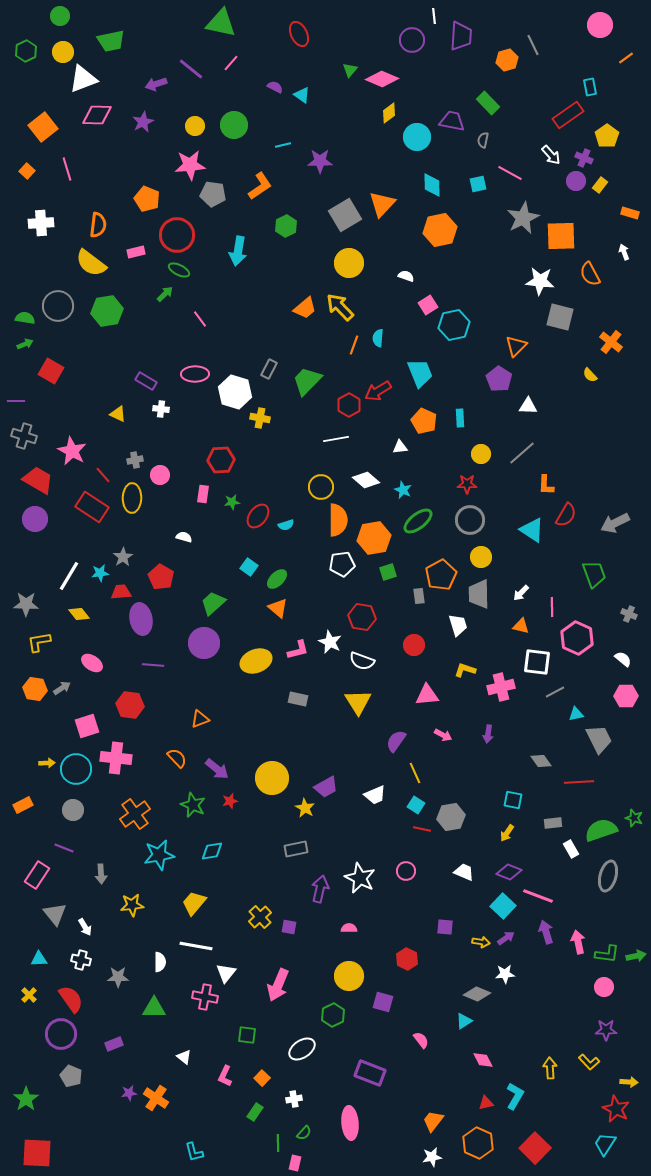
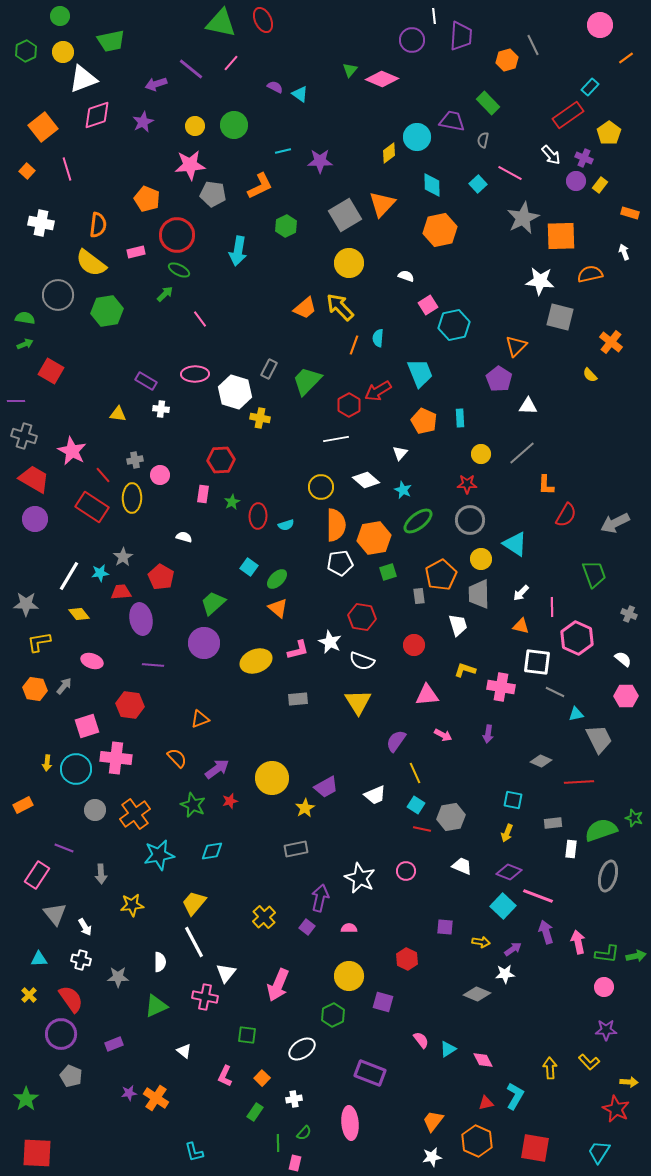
red ellipse at (299, 34): moved 36 px left, 14 px up
cyan rectangle at (590, 87): rotated 54 degrees clockwise
cyan triangle at (302, 95): moved 2 px left, 1 px up
yellow diamond at (389, 113): moved 40 px down
pink diamond at (97, 115): rotated 20 degrees counterclockwise
yellow pentagon at (607, 136): moved 2 px right, 3 px up
cyan line at (283, 145): moved 6 px down
cyan square at (478, 184): rotated 30 degrees counterclockwise
orange L-shape at (260, 186): rotated 8 degrees clockwise
white cross at (41, 223): rotated 15 degrees clockwise
orange semicircle at (590, 274): rotated 105 degrees clockwise
gray circle at (58, 306): moved 11 px up
yellow triangle at (118, 414): rotated 18 degrees counterclockwise
white triangle at (400, 447): moved 6 px down; rotated 42 degrees counterclockwise
red trapezoid at (38, 480): moved 4 px left, 1 px up
green star at (232, 502): rotated 21 degrees counterclockwise
red ellipse at (258, 516): rotated 35 degrees counterclockwise
orange semicircle at (338, 520): moved 2 px left, 5 px down
cyan triangle at (532, 530): moved 17 px left, 14 px down
yellow circle at (481, 557): moved 2 px down
white pentagon at (342, 564): moved 2 px left, 1 px up
pink ellipse at (92, 663): moved 2 px up; rotated 15 degrees counterclockwise
pink cross at (501, 687): rotated 24 degrees clockwise
gray arrow at (62, 688): moved 2 px right, 2 px up; rotated 18 degrees counterclockwise
gray line at (555, 692): rotated 54 degrees clockwise
gray rectangle at (298, 699): rotated 18 degrees counterclockwise
gray diamond at (541, 761): rotated 30 degrees counterclockwise
yellow arrow at (47, 763): rotated 98 degrees clockwise
purple arrow at (217, 769): rotated 75 degrees counterclockwise
yellow star at (305, 808): rotated 12 degrees clockwise
gray circle at (73, 810): moved 22 px right
yellow arrow at (507, 833): rotated 12 degrees counterclockwise
white rectangle at (571, 849): rotated 36 degrees clockwise
white trapezoid at (464, 872): moved 2 px left, 6 px up
purple arrow at (320, 889): moved 9 px down
yellow cross at (260, 917): moved 4 px right
purple square at (289, 927): moved 18 px right; rotated 28 degrees clockwise
purple arrow at (506, 938): moved 7 px right, 11 px down
white line at (196, 946): moved 2 px left, 4 px up; rotated 52 degrees clockwise
green triangle at (154, 1008): moved 2 px right, 2 px up; rotated 25 degrees counterclockwise
cyan triangle at (464, 1021): moved 16 px left, 28 px down
white triangle at (184, 1057): moved 6 px up
orange hexagon at (478, 1143): moved 1 px left, 2 px up
cyan trapezoid at (605, 1144): moved 6 px left, 8 px down
red square at (535, 1148): rotated 36 degrees counterclockwise
